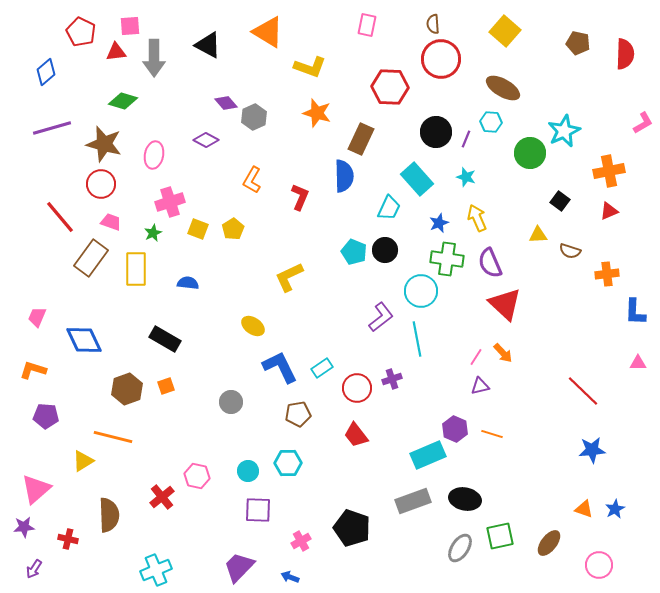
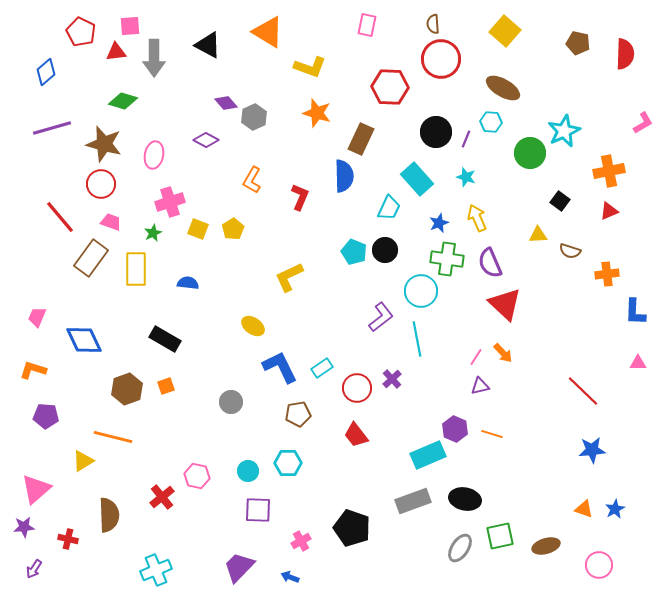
purple cross at (392, 379): rotated 24 degrees counterclockwise
brown ellipse at (549, 543): moved 3 px left, 3 px down; rotated 36 degrees clockwise
